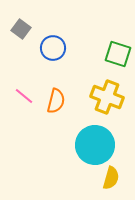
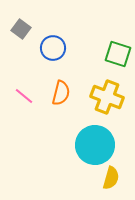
orange semicircle: moved 5 px right, 8 px up
